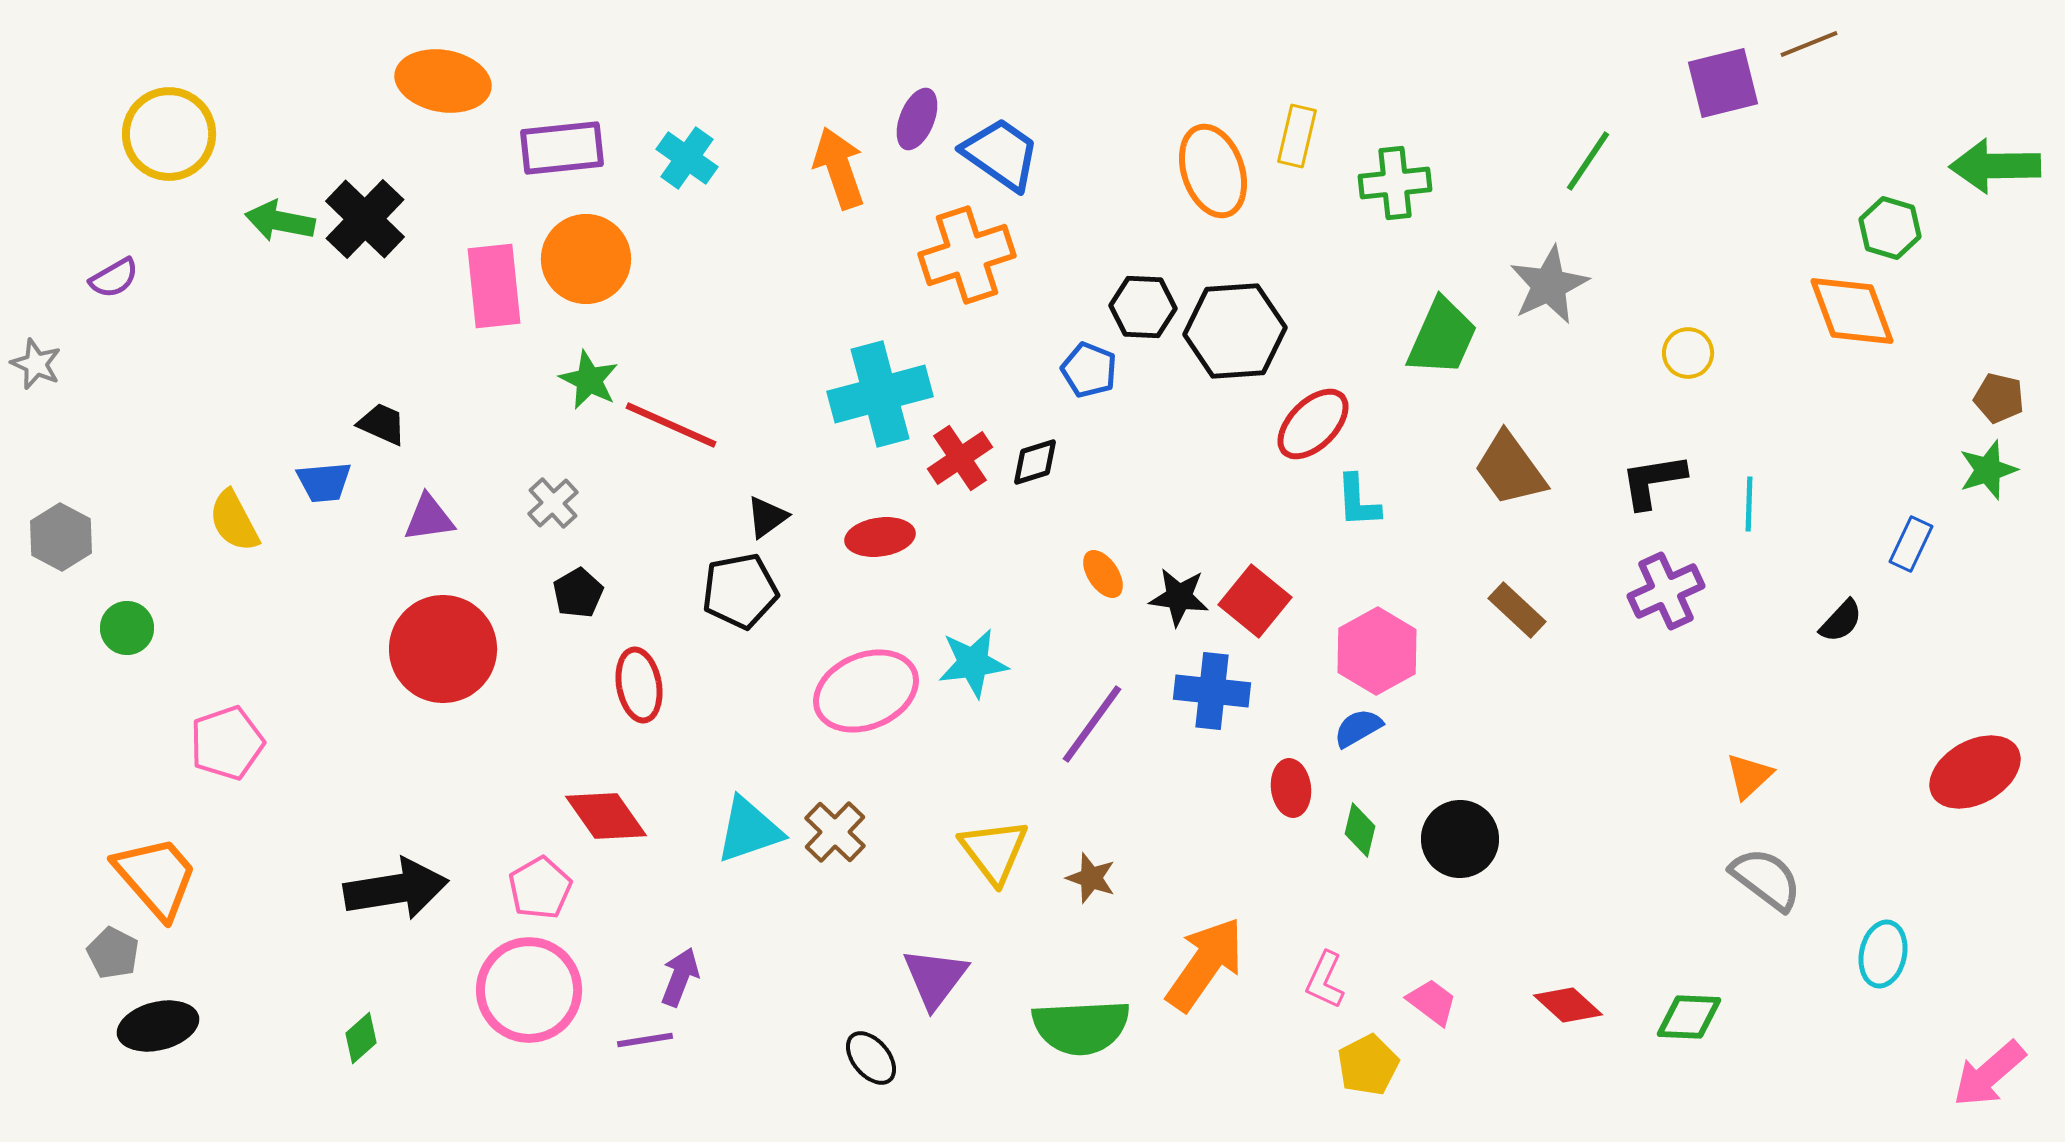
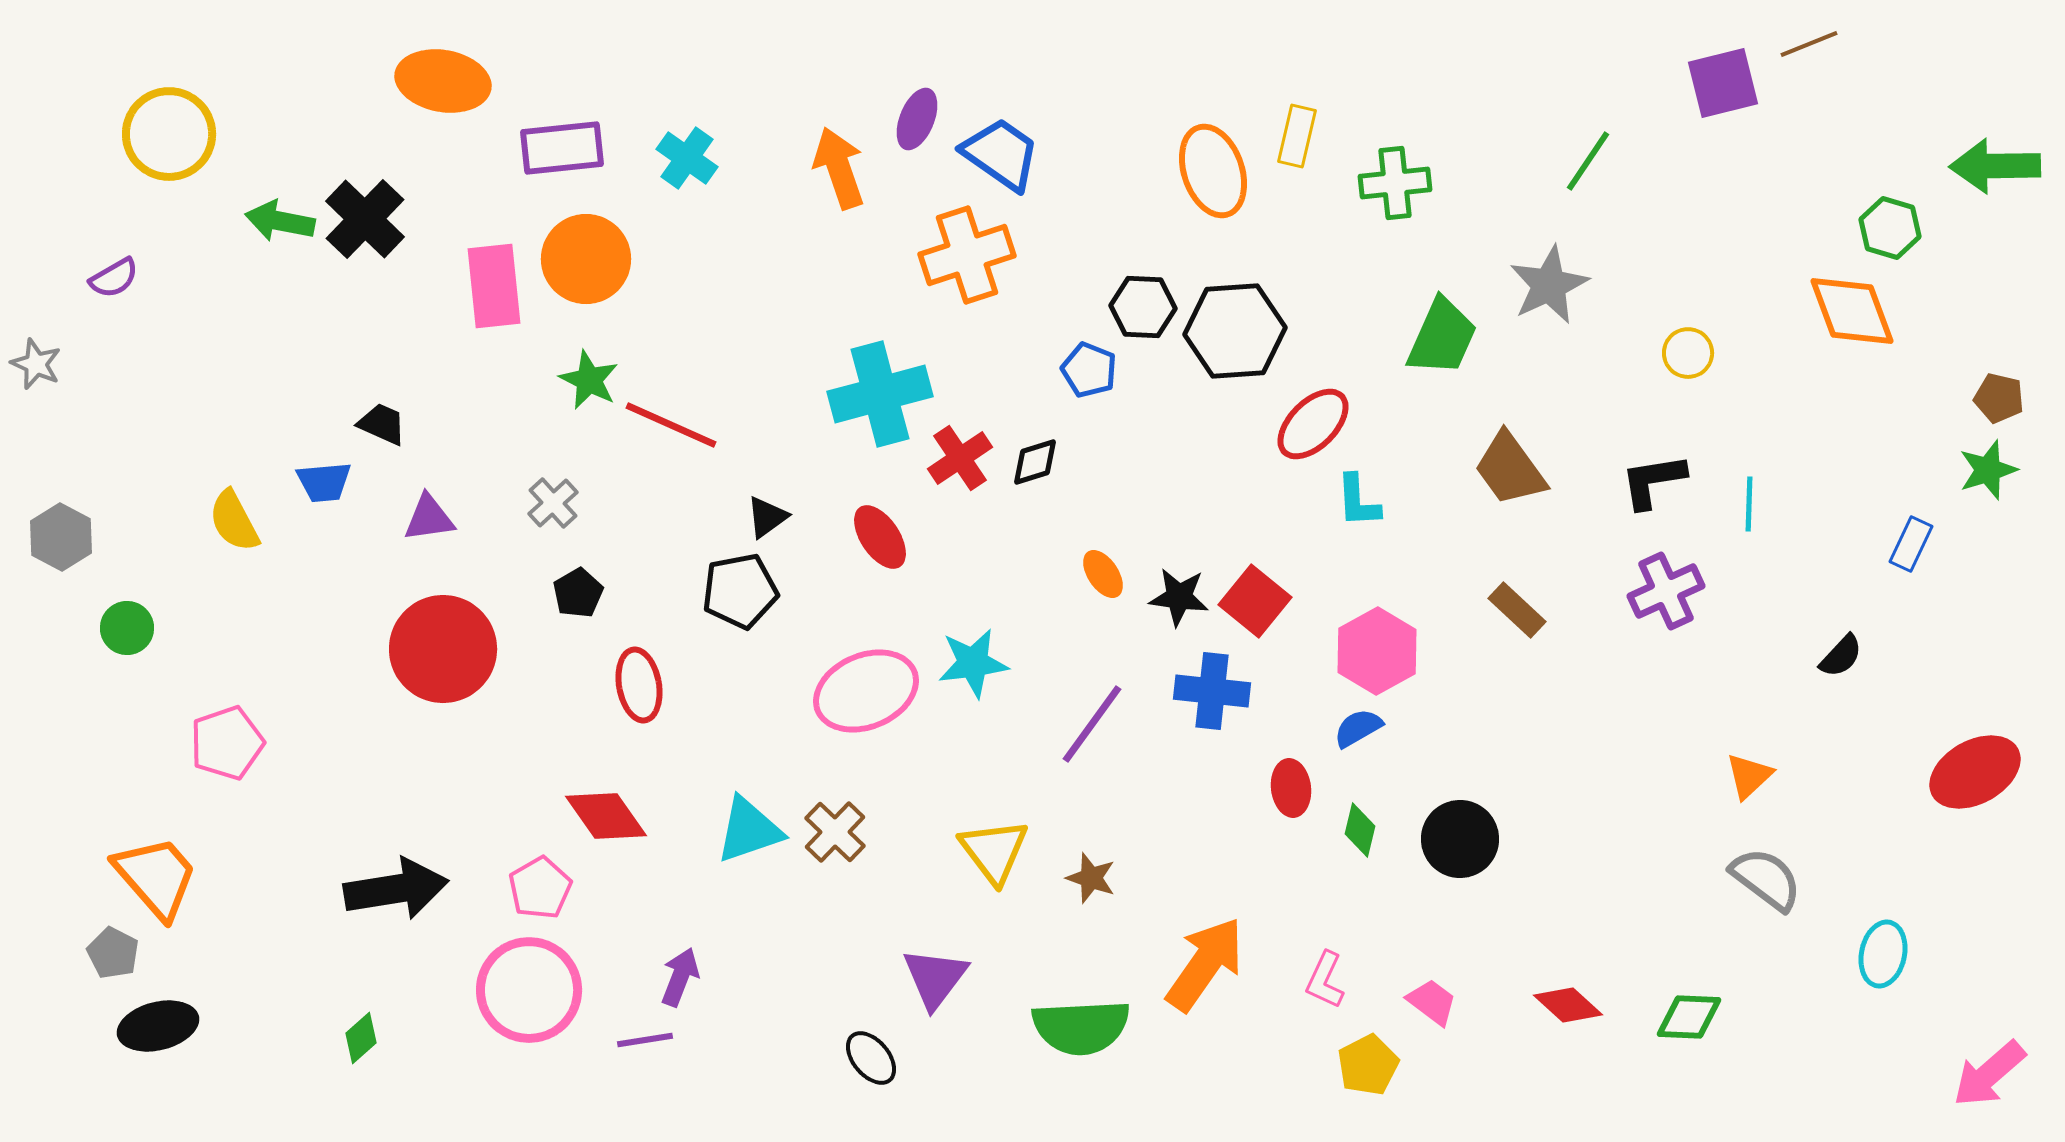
red ellipse at (880, 537): rotated 64 degrees clockwise
black semicircle at (1841, 621): moved 35 px down
